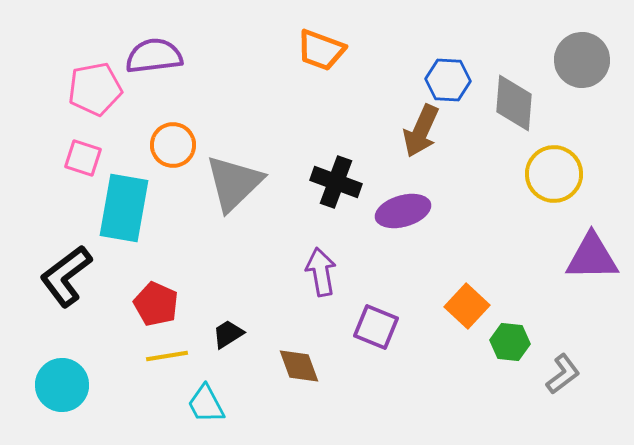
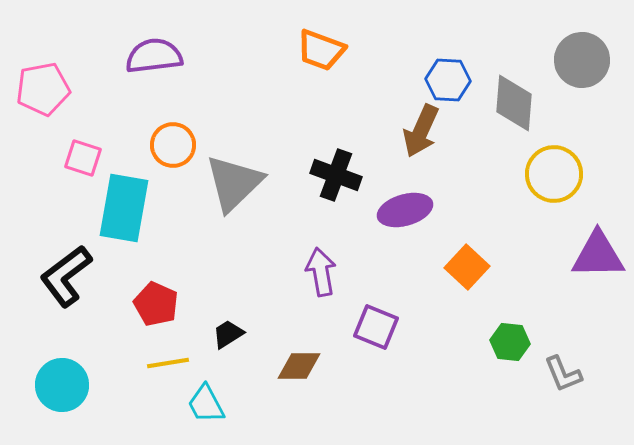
pink pentagon: moved 52 px left
black cross: moved 7 px up
purple ellipse: moved 2 px right, 1 px up
purple triangle: moved 6 px right, 2 px up
orange square: moved 39 px up
yellow line: moved 1 px right, 7 px down
brown diamond: rotated 69 degrees counterclockwise
gray L-shape: rotated 105 degrees clockwise
